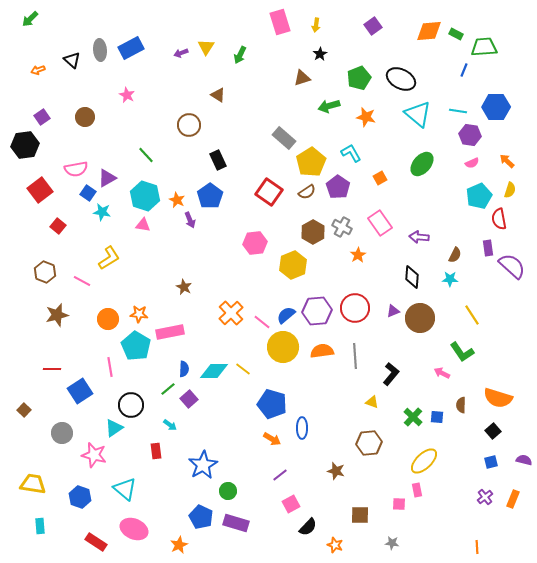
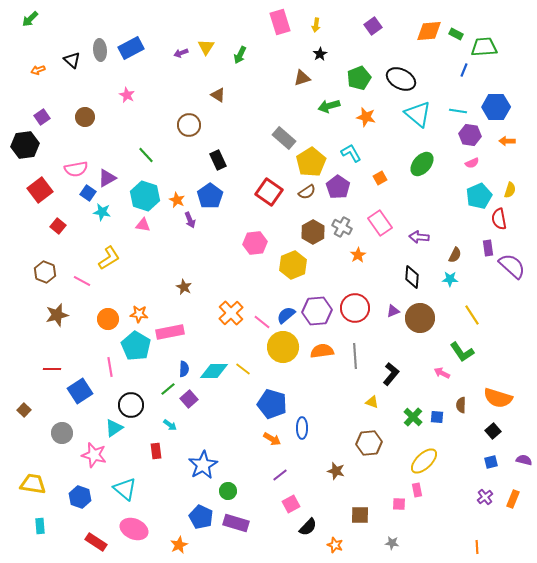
orange arrow at (507, 161): moved 20 px up; rotated 42 degrees counterclockwise
